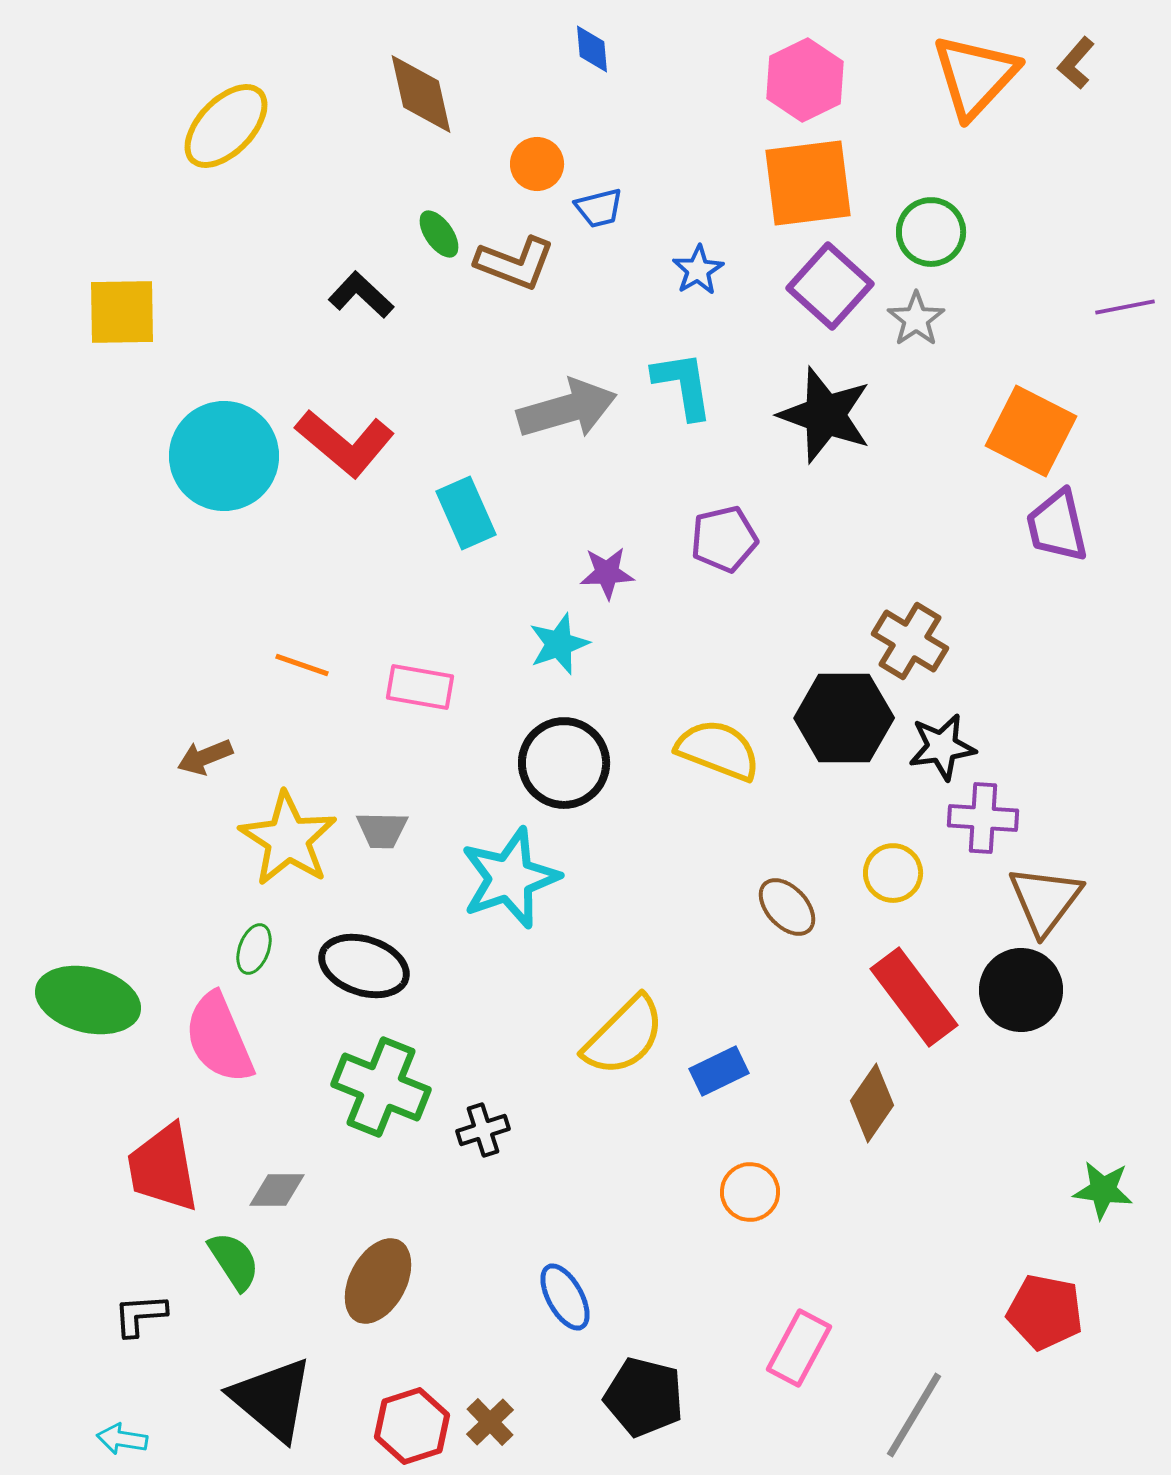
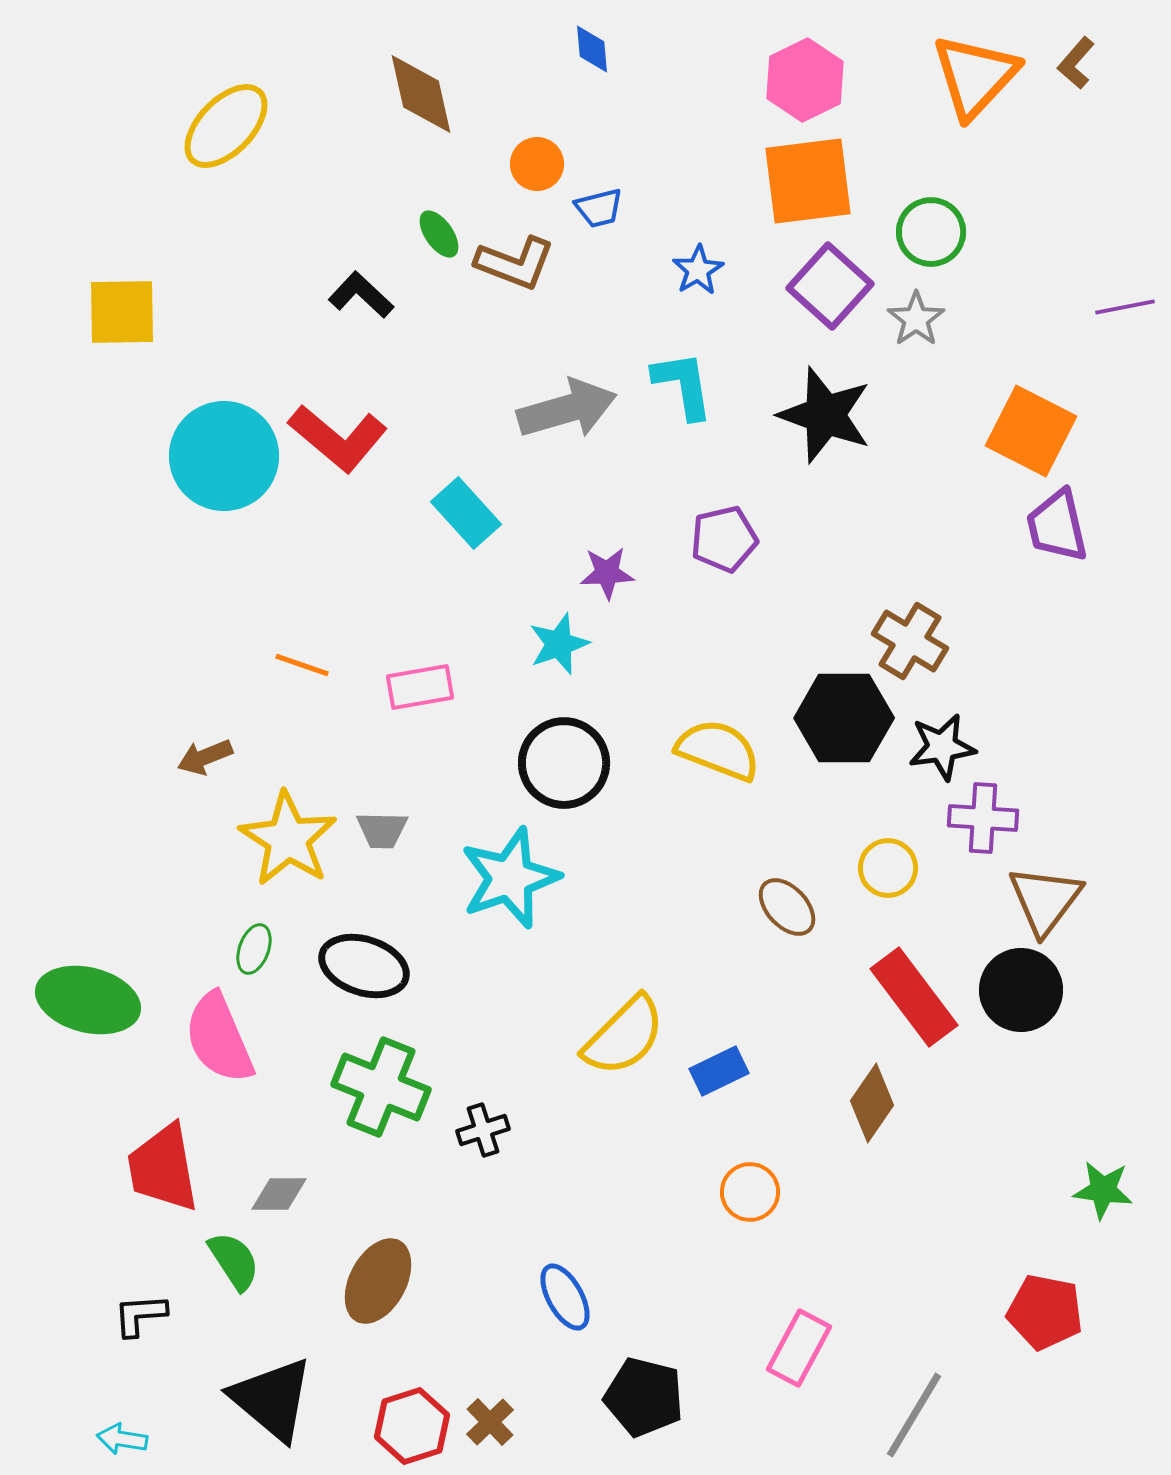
orange square at (808, 183): moved 2 px up
red L-shape at (345, 443): moved 7 px left, 5 px up
cyan rectangle at (466, 513): rotated 18 degrees counterclockwise
pink rectangle at (420, 687): rotated 20 degrees counterclockwise
yellow circle at (893, 873): moved 5 px left, 5 px up
gray diamond at (277, 1190): moved 2 px right, 4 px down
